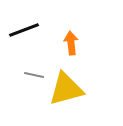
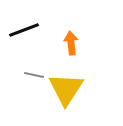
yellow triangle: rotated 42 degrees counterclockwise
